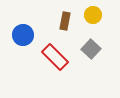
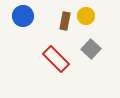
yellow circle: moved 7 px left, 1 px down
blue circle: moved 19 px up
red rectangle: moved 1 px right, 2 px down
